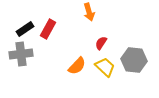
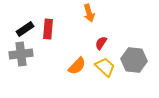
orange arrow: moved 1 px down
red rectangle: rotated 24 degrees counterclockwise
